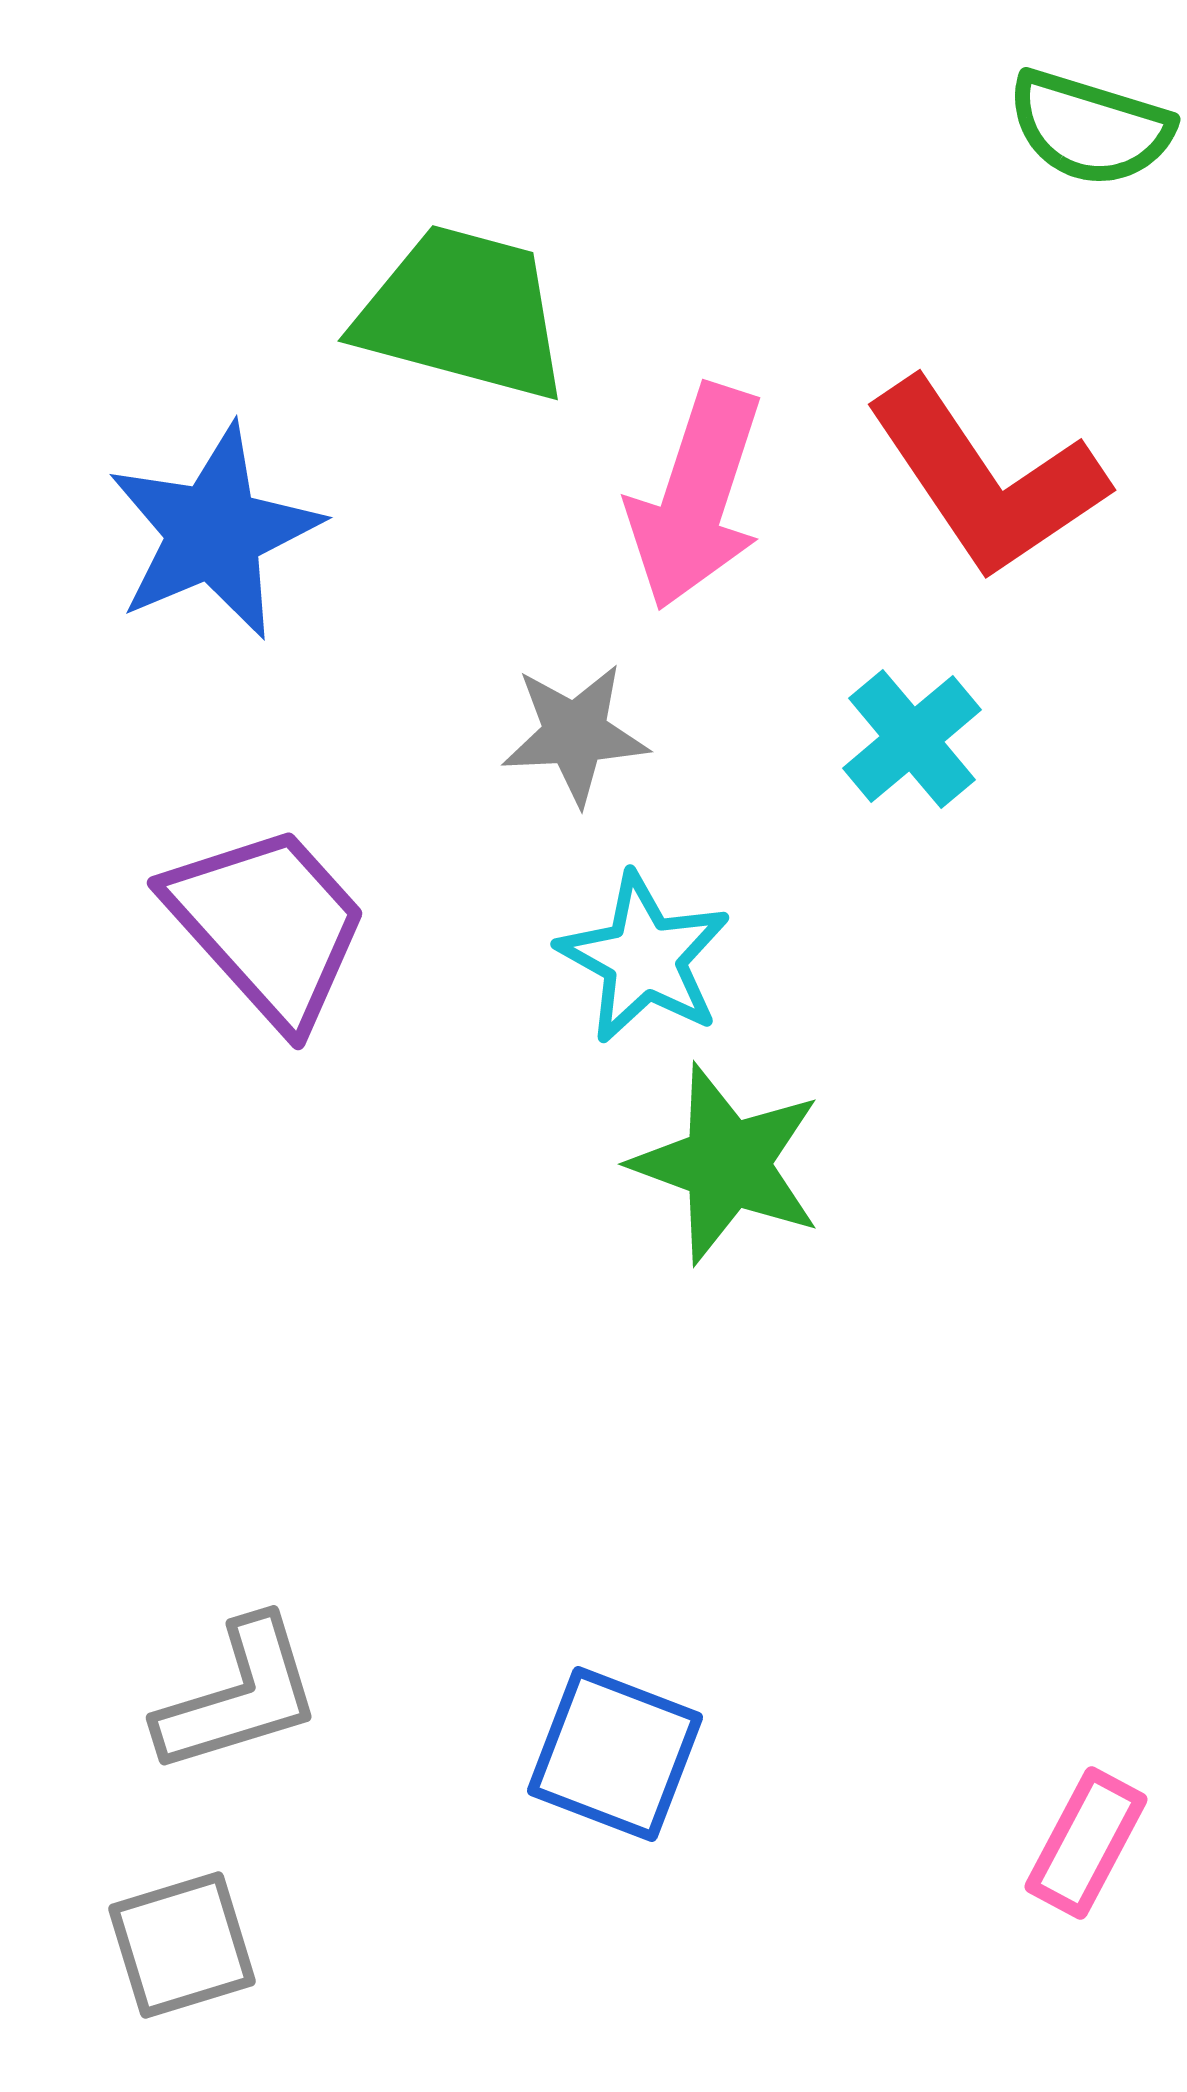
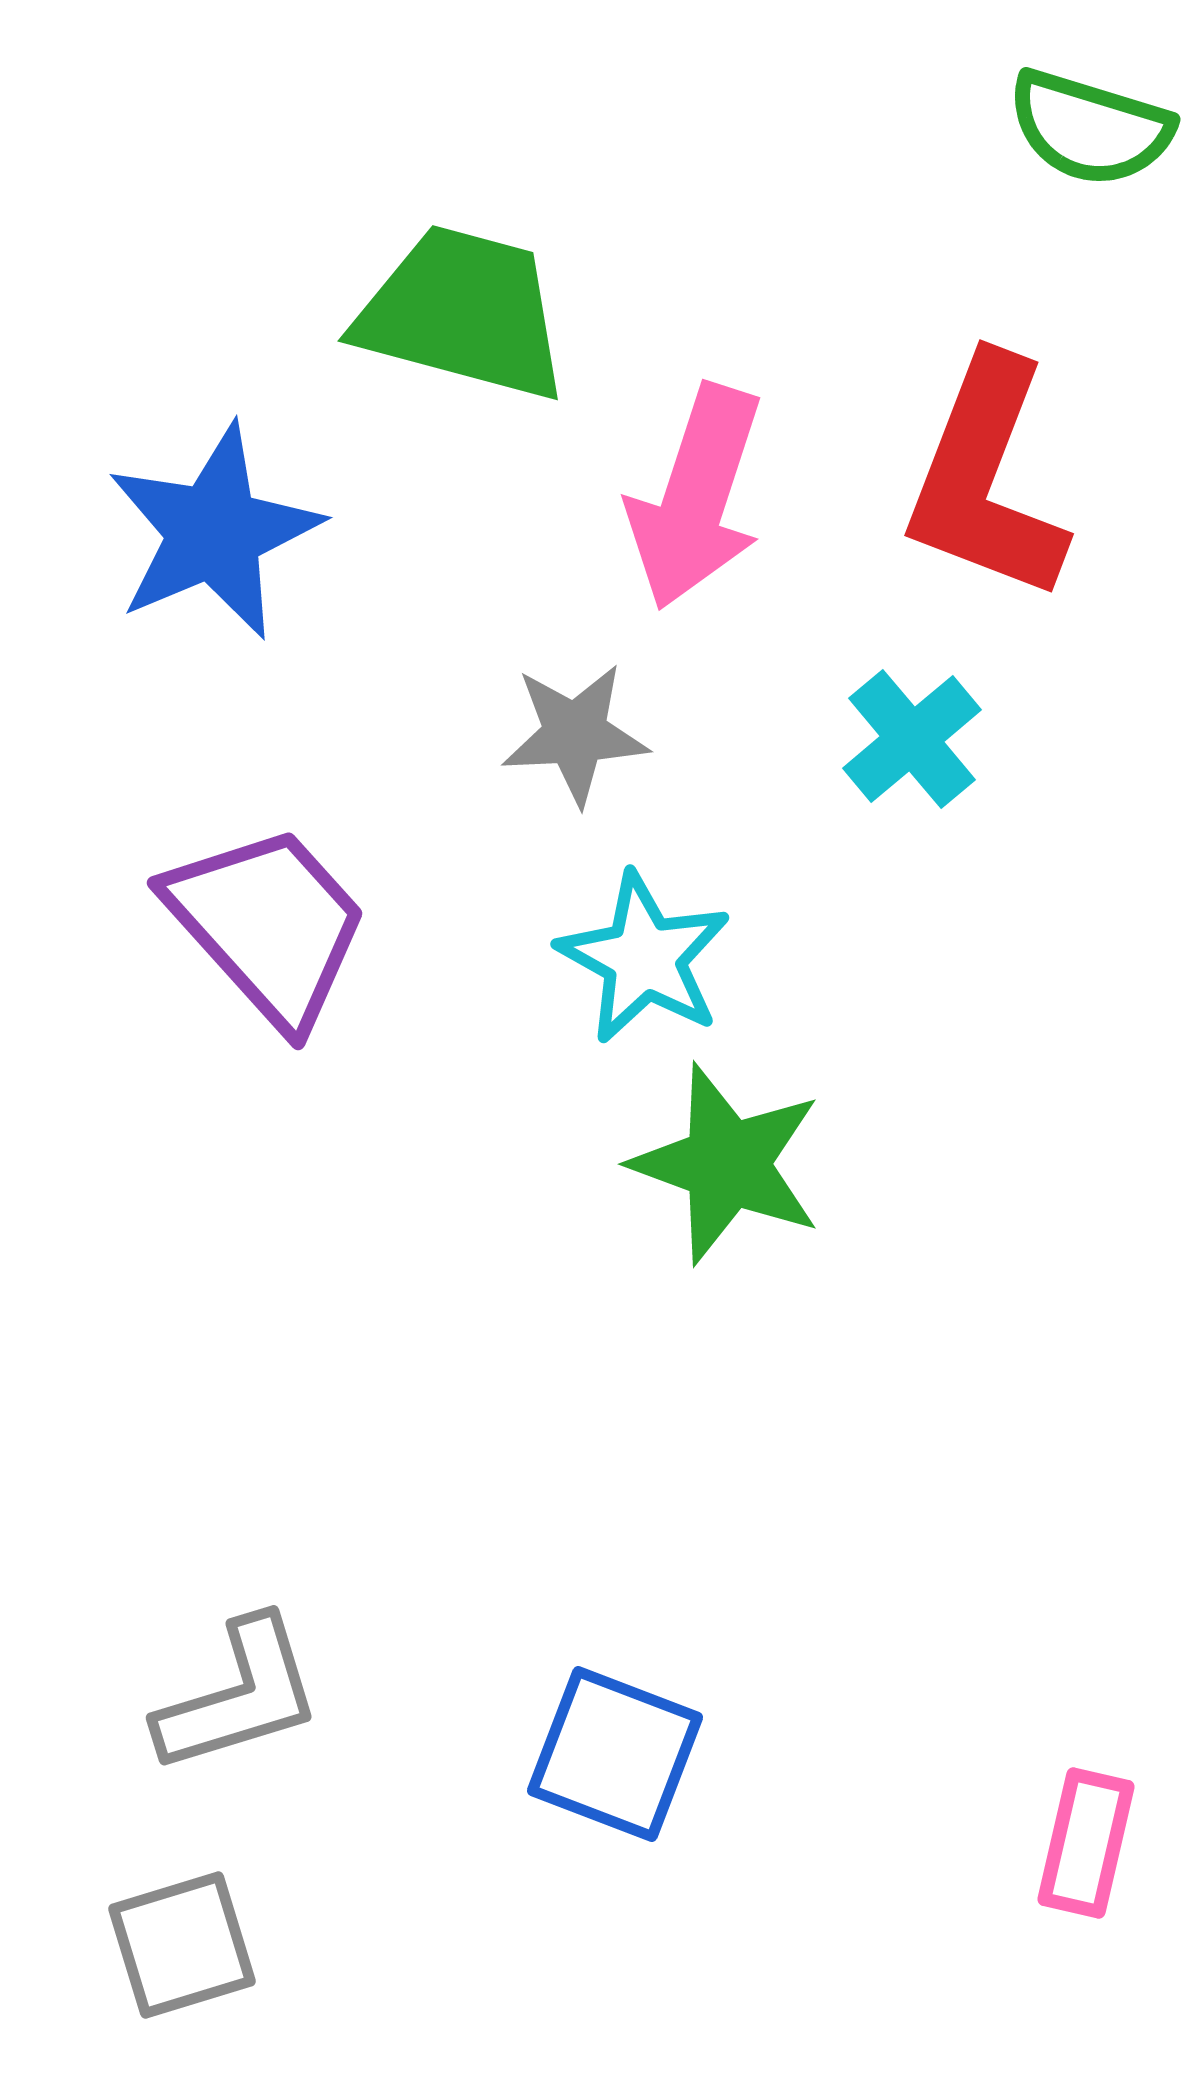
red L-shape: rotated 55 degrees clockwise
pink rectangle: rotated 15 degrees counterclockwise
